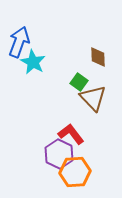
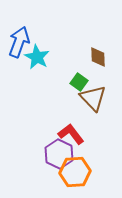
cyan star: moved 4 px right, 5 px up
